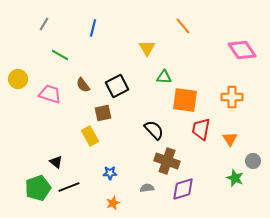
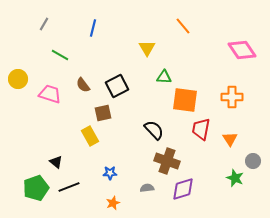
green pentagon: moved 2 px left
